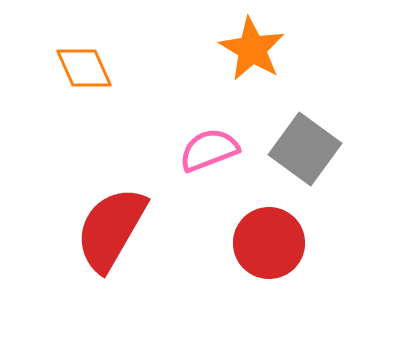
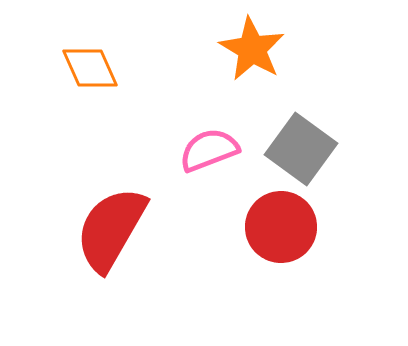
orange diamond: moved 6 px right
gray square: moved 4 px left
red circle: moved 12 px right, 16 px up
